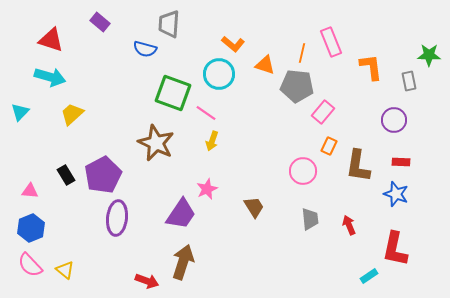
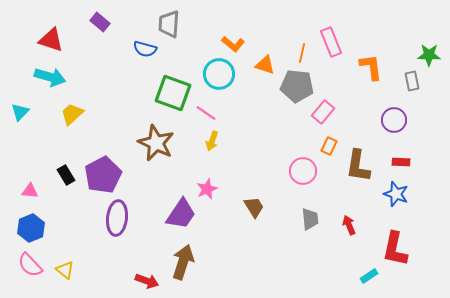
gray rectangle at (409, 81): moved 3 px right
